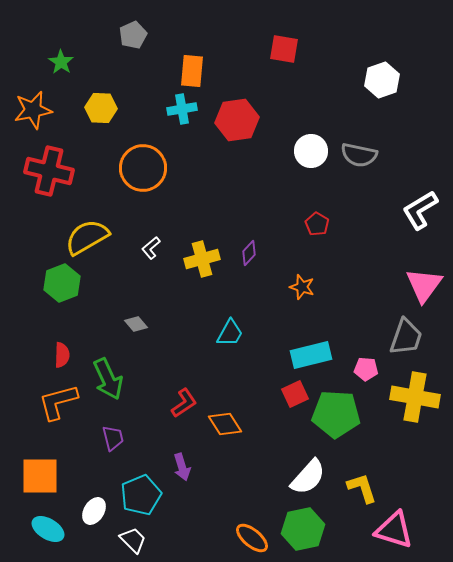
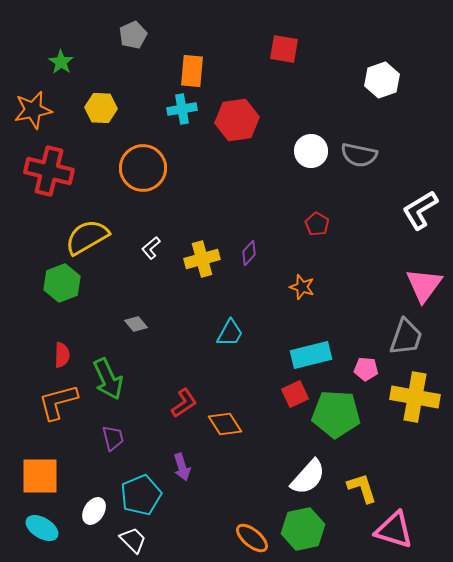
cyan ellipse at (48, 529): moved 6 px left, 1 px up
